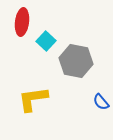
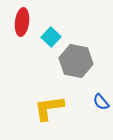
cyan square: moved 5 px right, 4 px up
yellow L-shape: moved 16 px right, 9 px down
